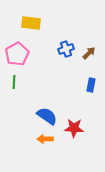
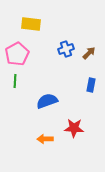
yellow rectangle: moved 1 px down
green line: moved 1 px right, 1 px up
blue semicircle: moved 15 px up; rotated 55 degrees counterclockwise
